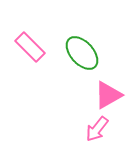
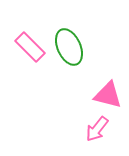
green ellipse: moved 13 px left, 6 px up; rotated 18 degrees clockwise
pink triangle: rotated 44 degrees clockwise
